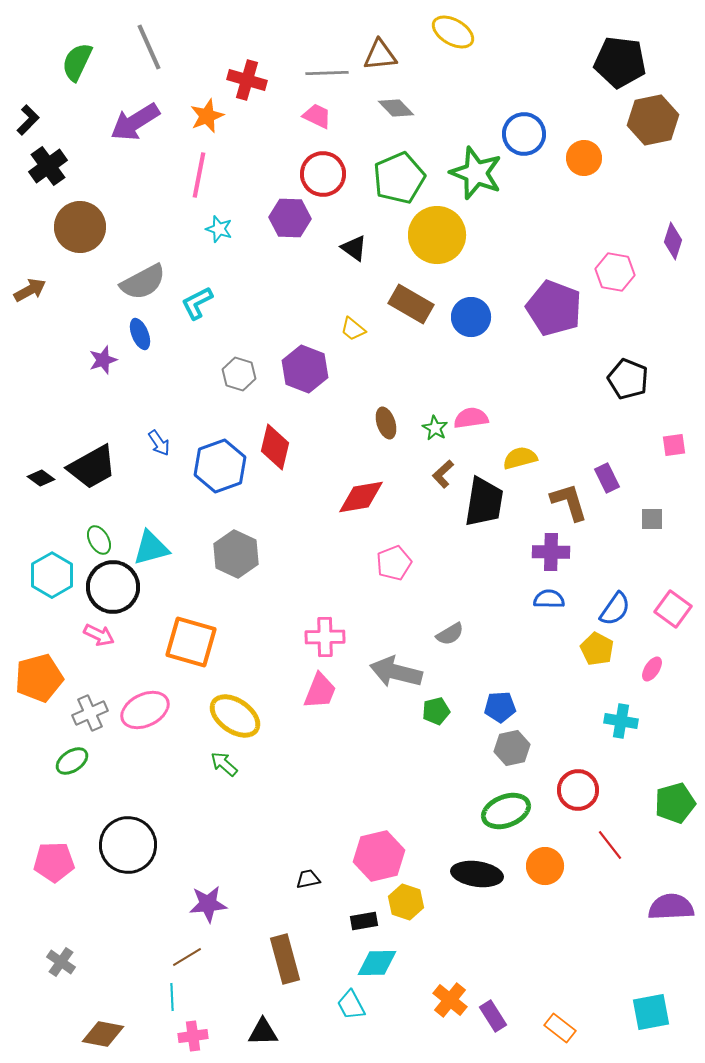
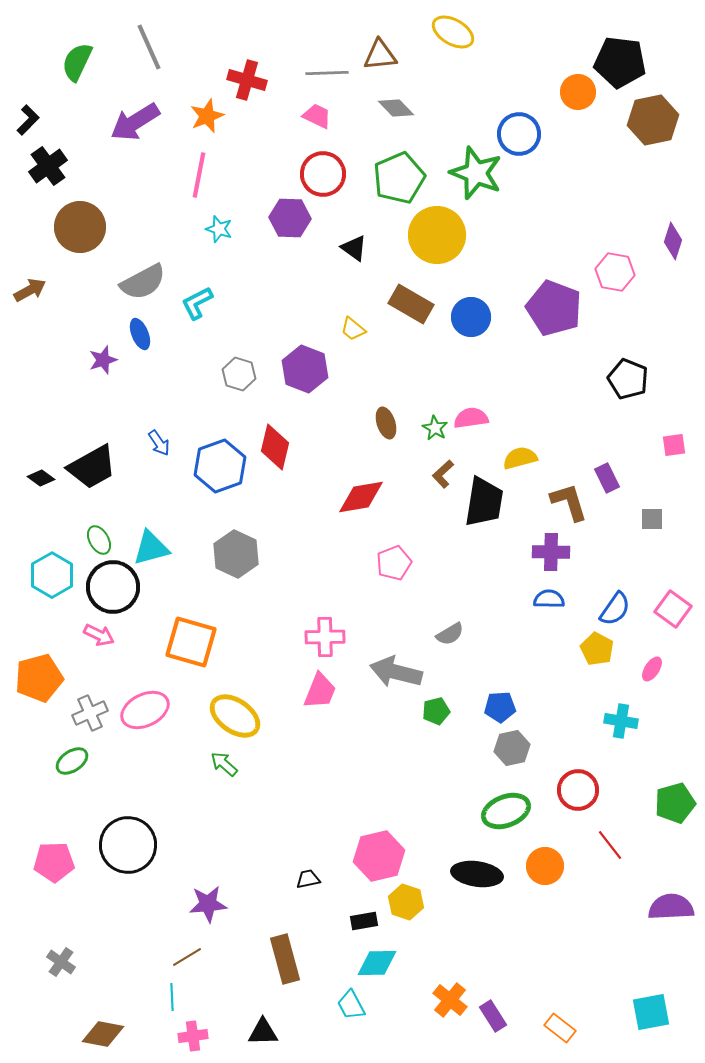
blue circle at (524, 134): moved 5 px left
orange circle at (584, 158): moved 6 px left, 66 px up
